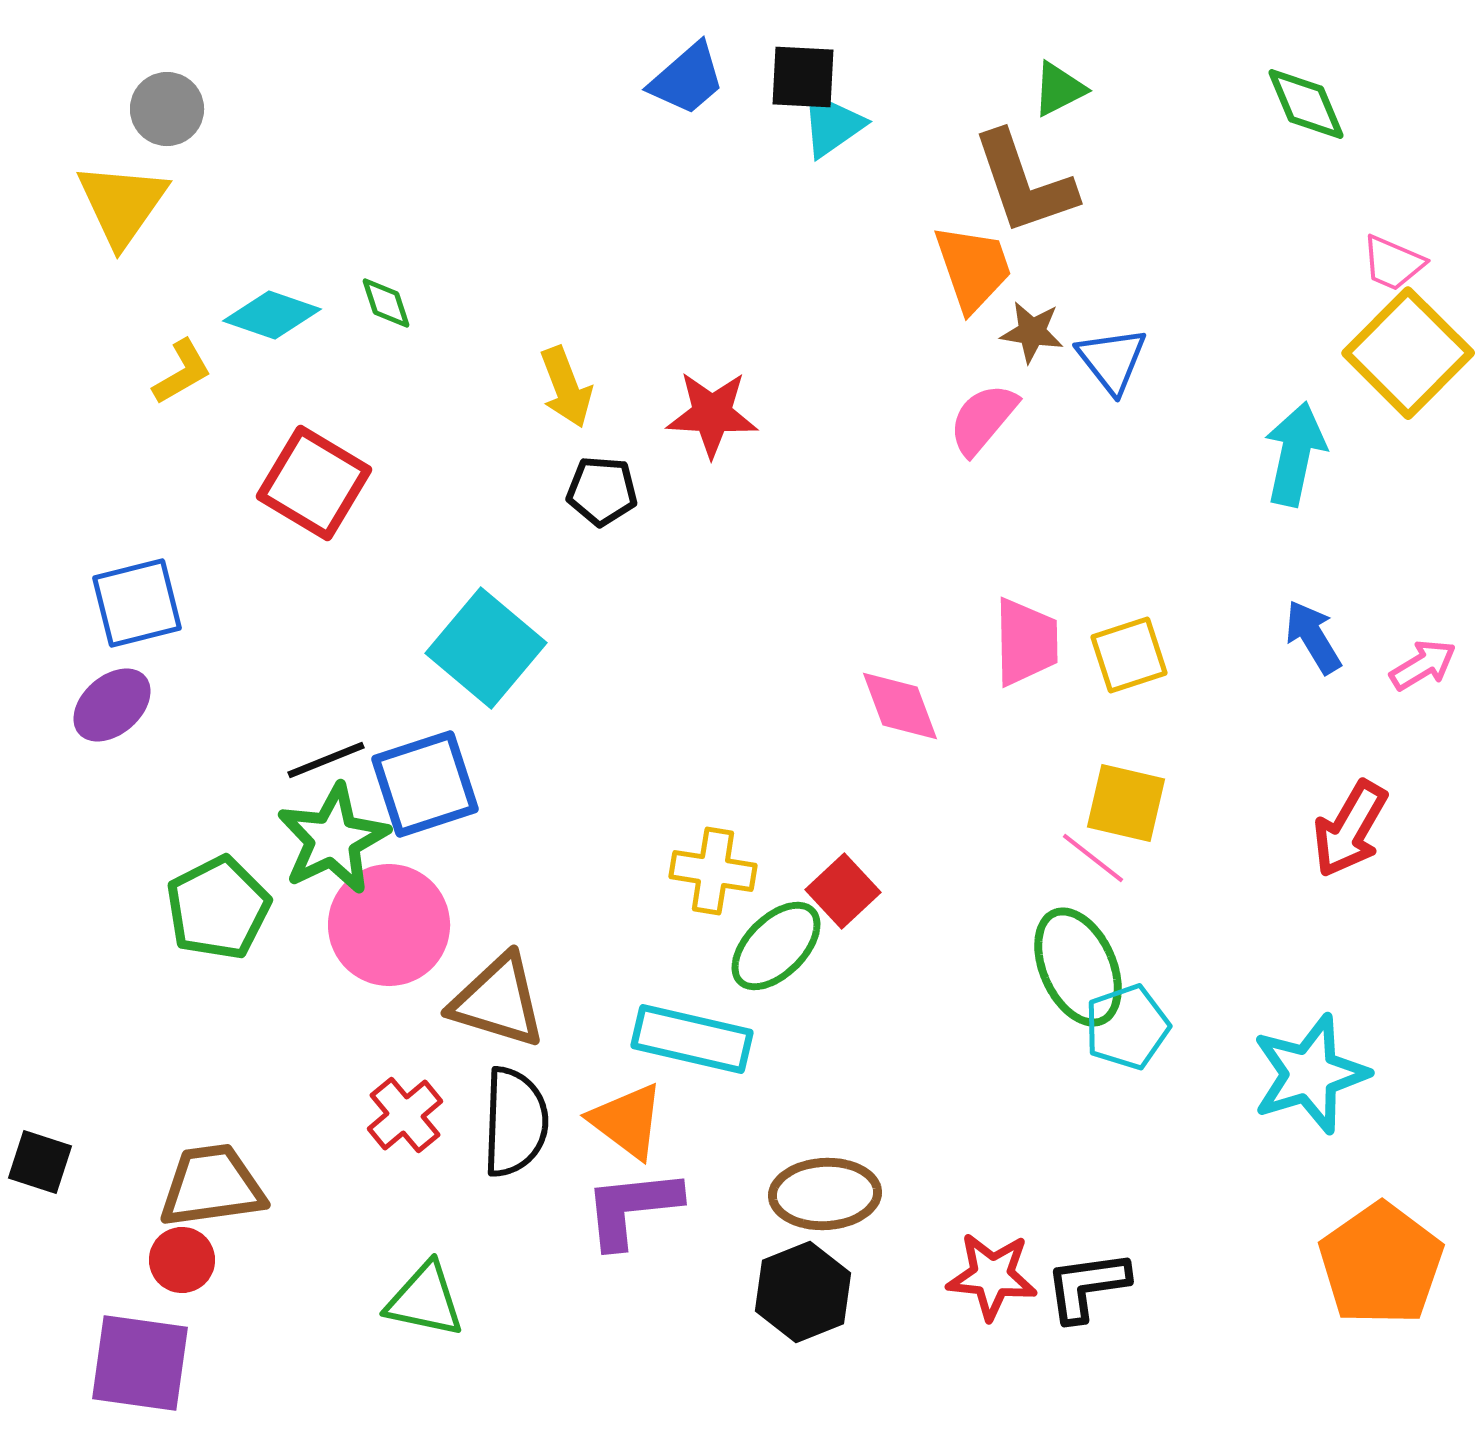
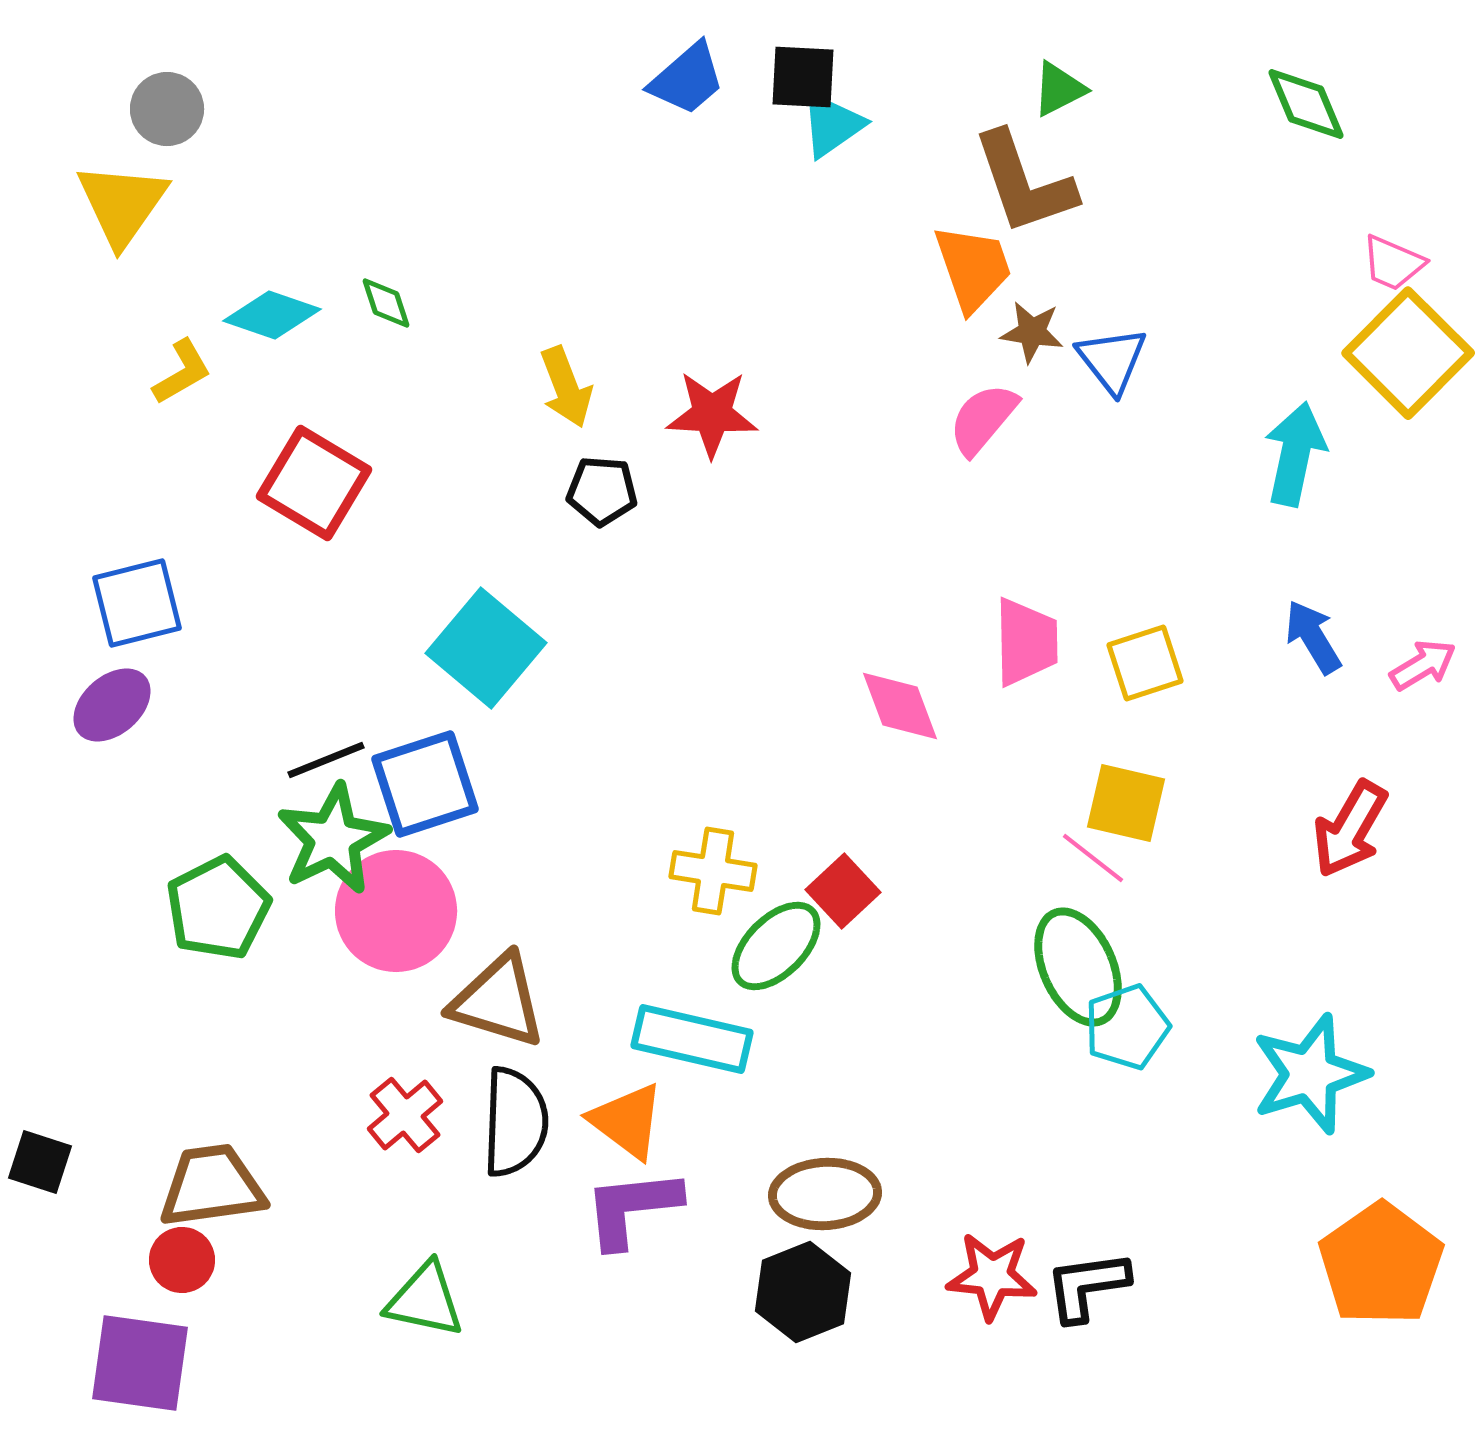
yellow square at (1129, 655): moved 16 px right, 8 px down
pink circle at (389, 925): moved 7 px right, 14 px up
